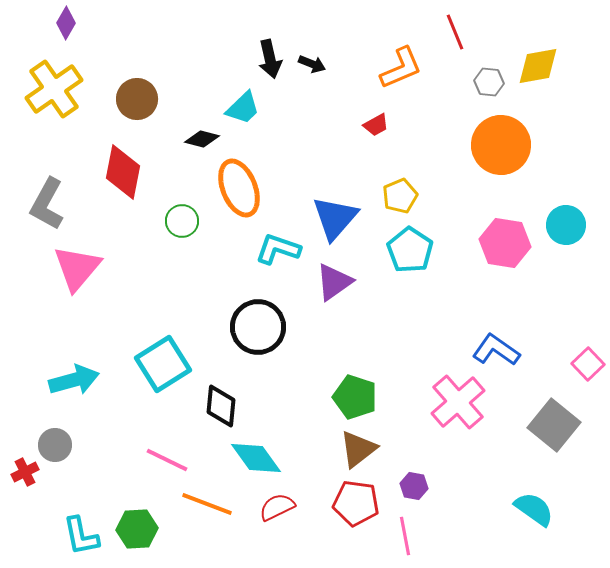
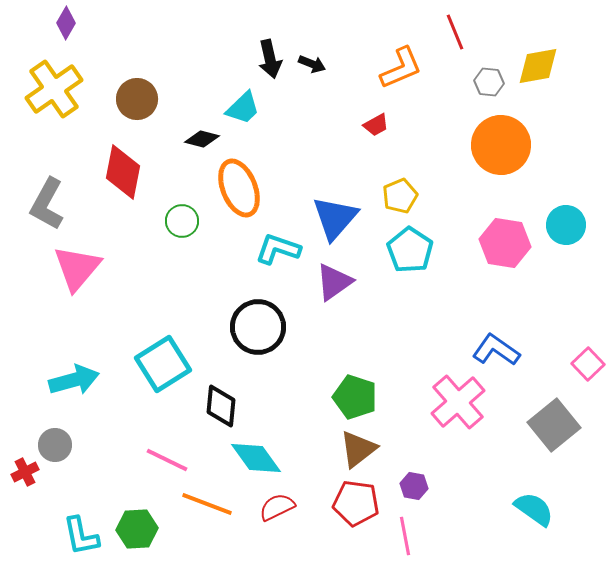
gray square at (554, 425): rotated 12 degrees clockwise
